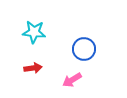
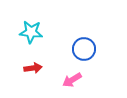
cyan star: moved 3 px left
